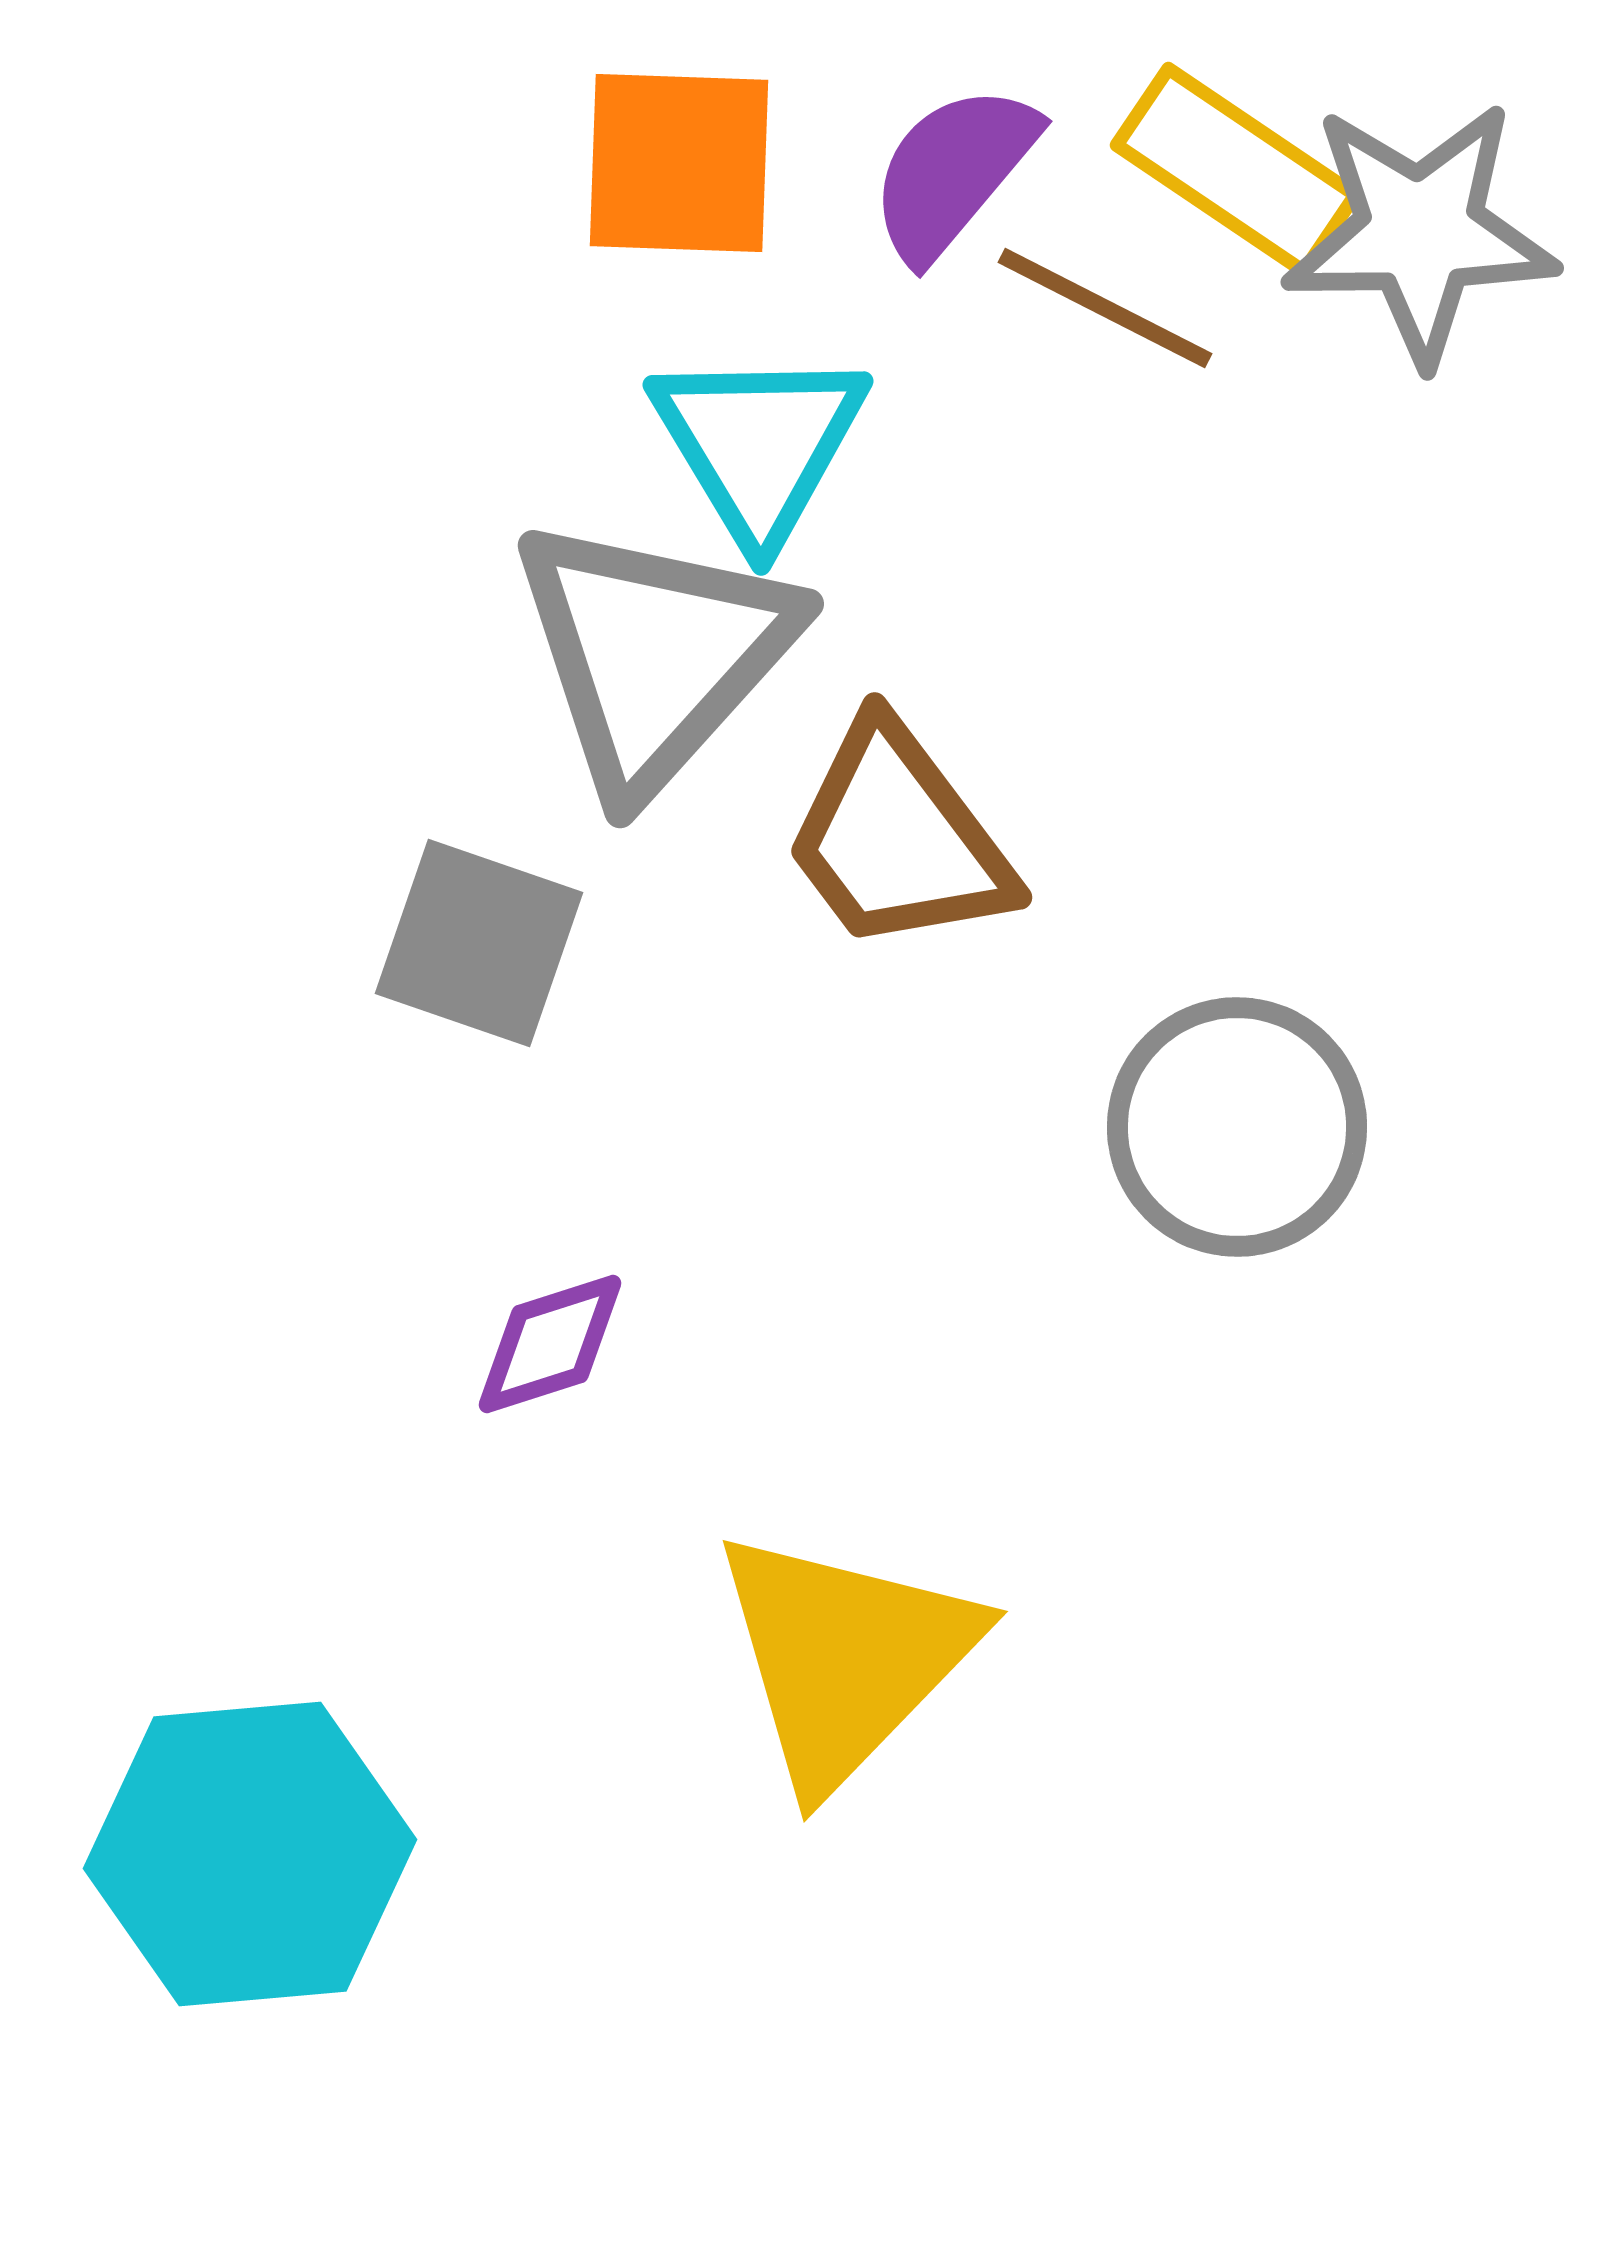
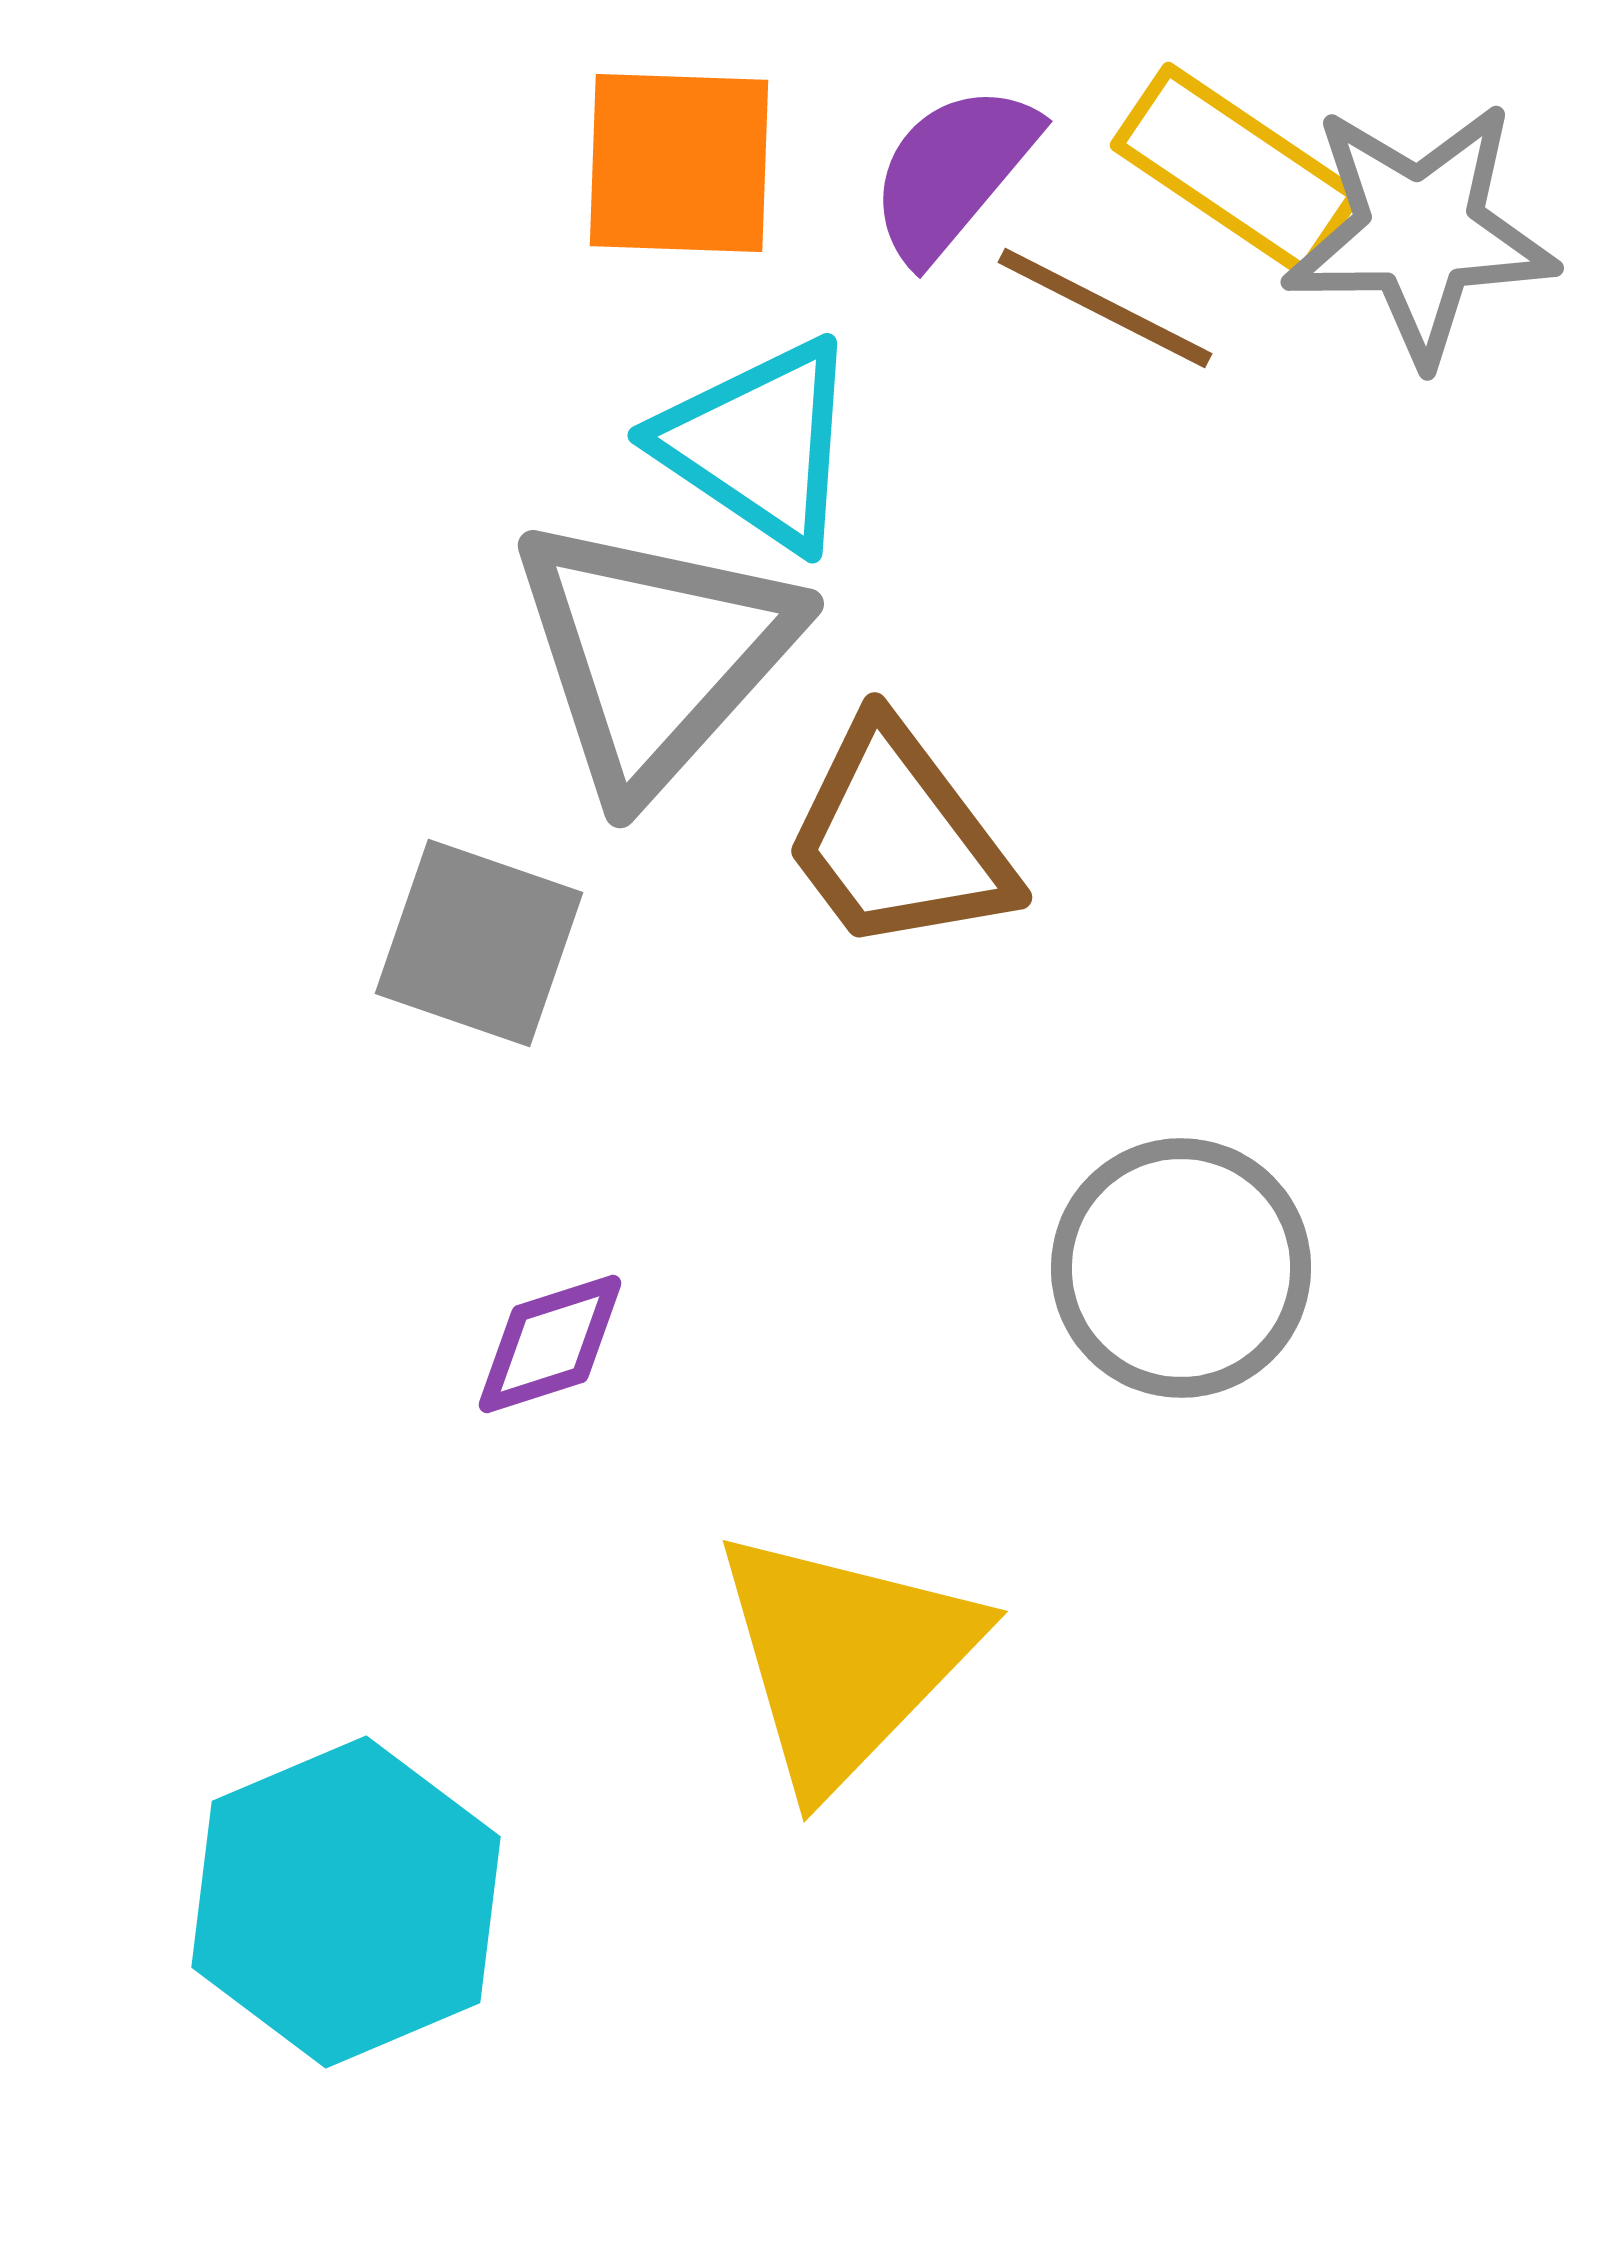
cyan triangle: rotated 25 degrees counterclockwise
gray circle: moved 56 px left, 141 px down
cyan hexagon: moved 96 px right, 48 px down; rotated 18 degrees counterclockwise
